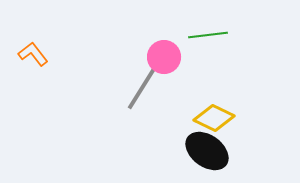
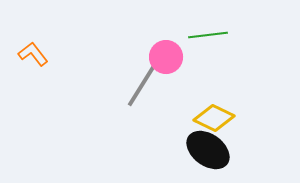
pink circle: moved 2 px right
gray line: moved 3 px up
black ellipse: moved 1 px right, 1 px up
